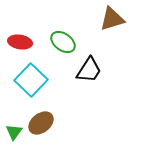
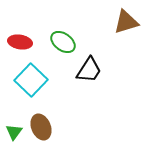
brown triangle: moved 14 px right, 3 px down
brown ellipse: moved 4 px down; rotated 75 degrees counterclockwise
